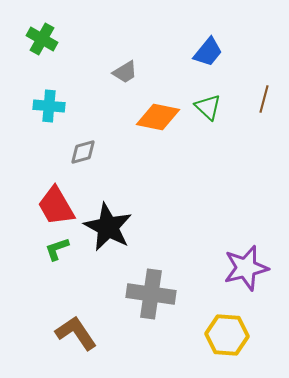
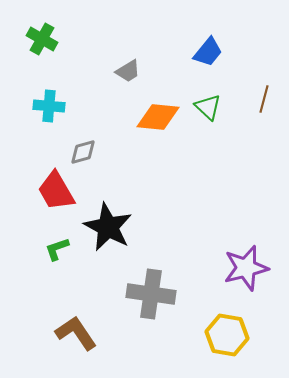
gray trapezoid: moved 3 px right, 1 px up
orange diamond: rotated 6 degrees counterclockwise
red trapezoid: moved 15 px up
yellow hexagon: rotated 6 degrees clockwise
